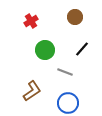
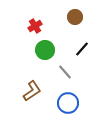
red cross: moved 4 px right, 5 px down
gray line: rotated 28 degrees clockwise
